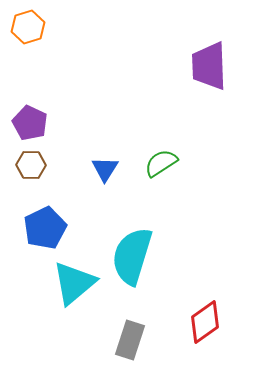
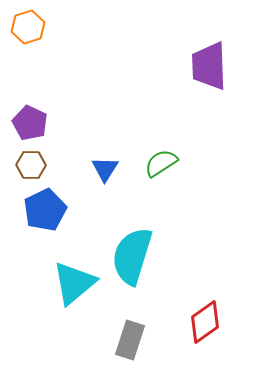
blue pentagon: moved 18 px up
